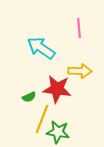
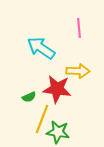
yellow arrow: moved 2 px left
